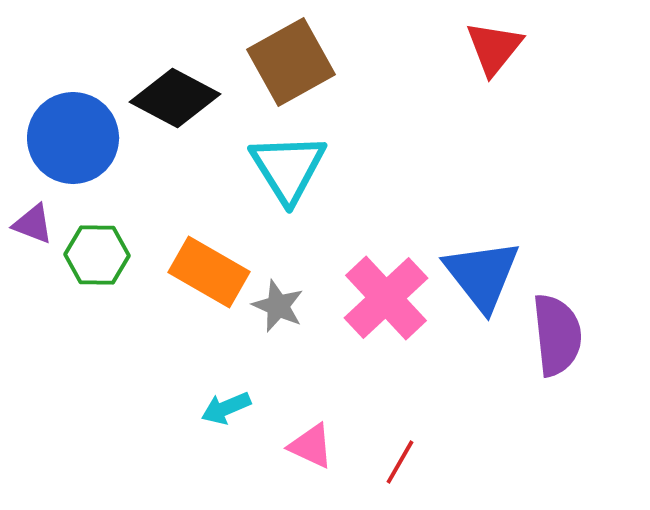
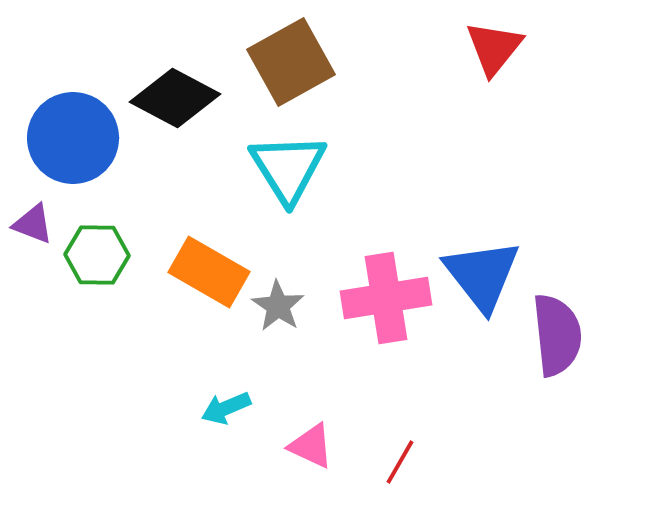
pink cross: rotated 34 degrees clockwise
gray star: rotated 10 degrees clockwise
